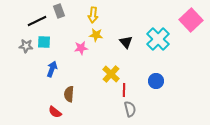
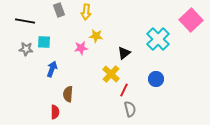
gray rectangle: moved 1 px up
yellow arrow: moved 7 px left, 3 px up
black line: moved 12 px left; rotated 36 degrees clockwise
yellow star: moved 1 px down
black triangle: moved 2 px left, 11 px down; rotated 32 degrees clockwise
gray star: moved 3 px down
blue circle: moved 2 px up
red line: rotated 24 degrees clockwise
brown semicircle: moved 1 px left
red semicircle: rotated 128 degrees counterclockwise
